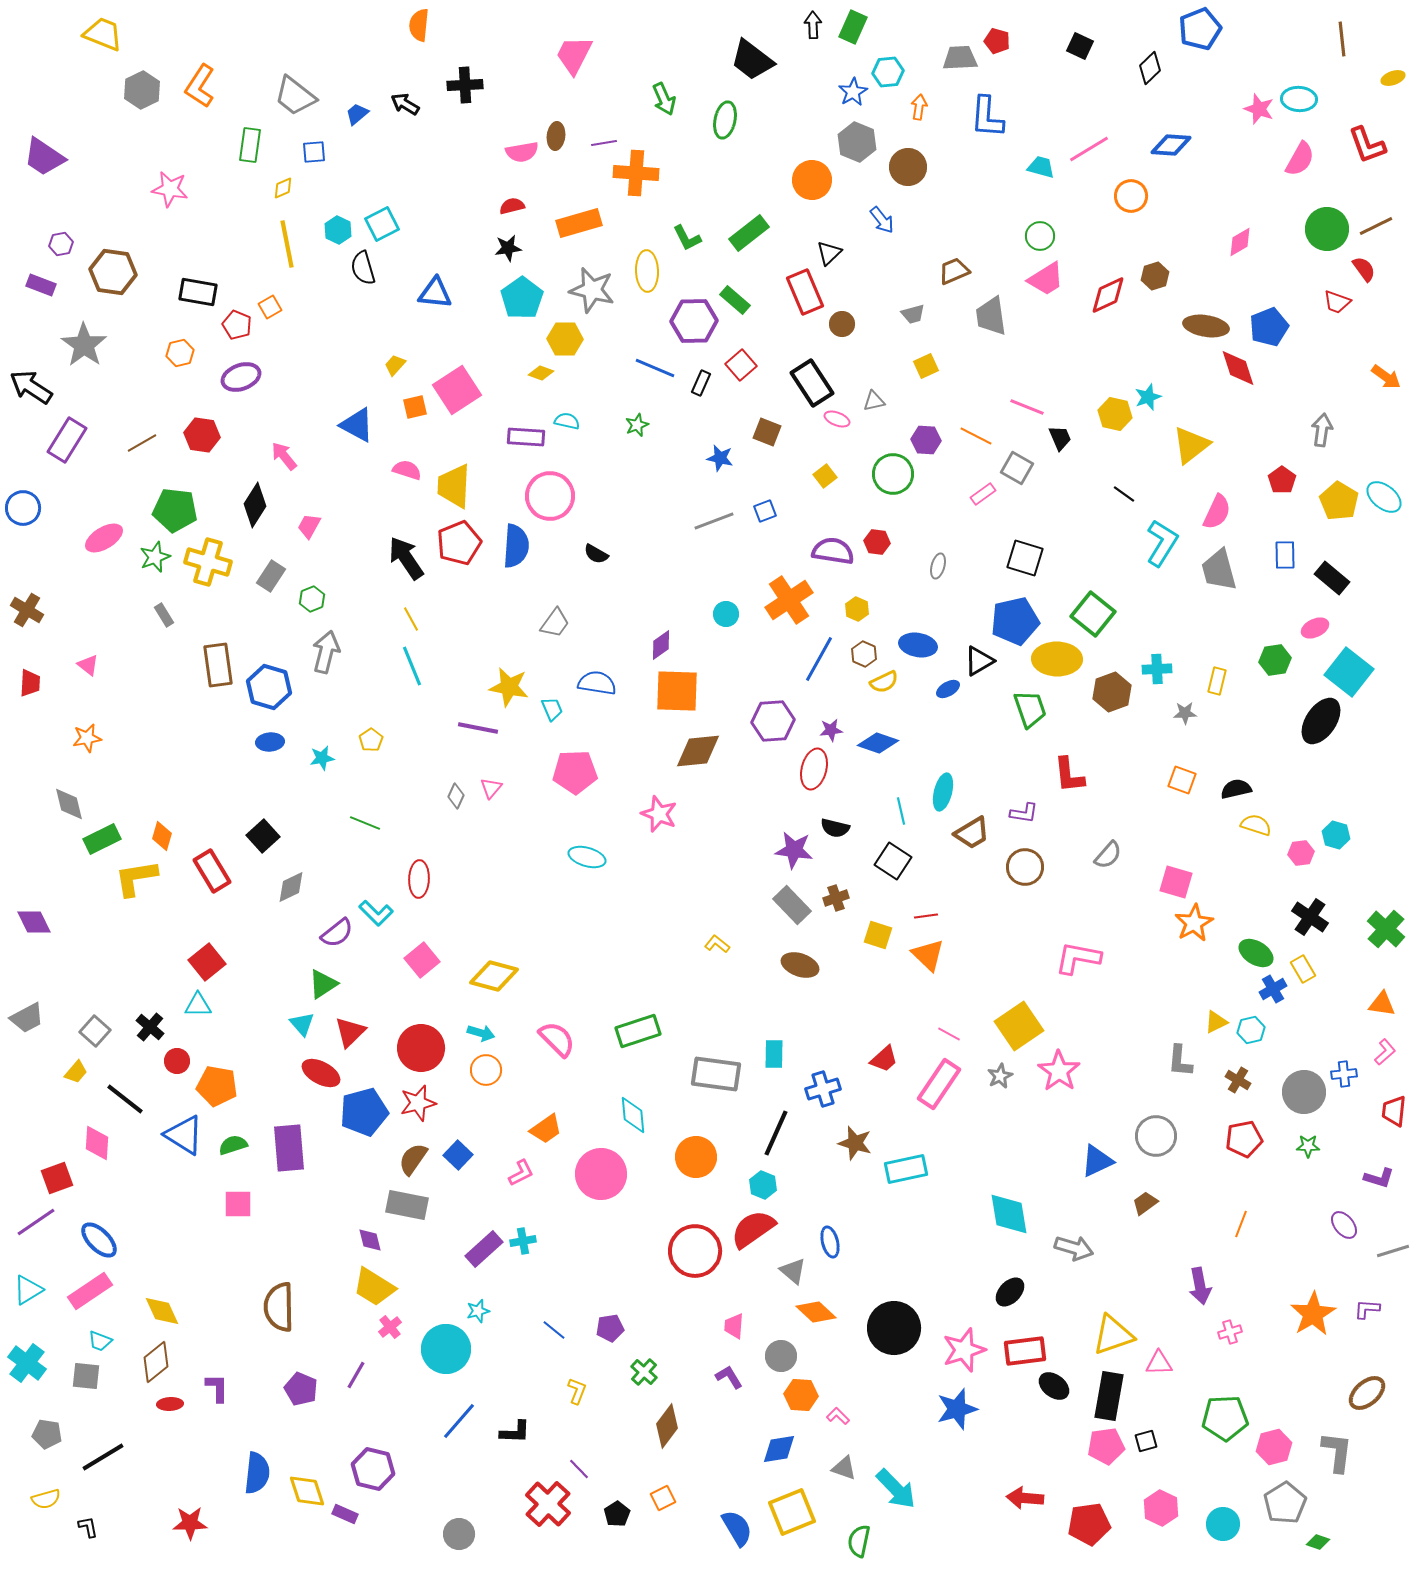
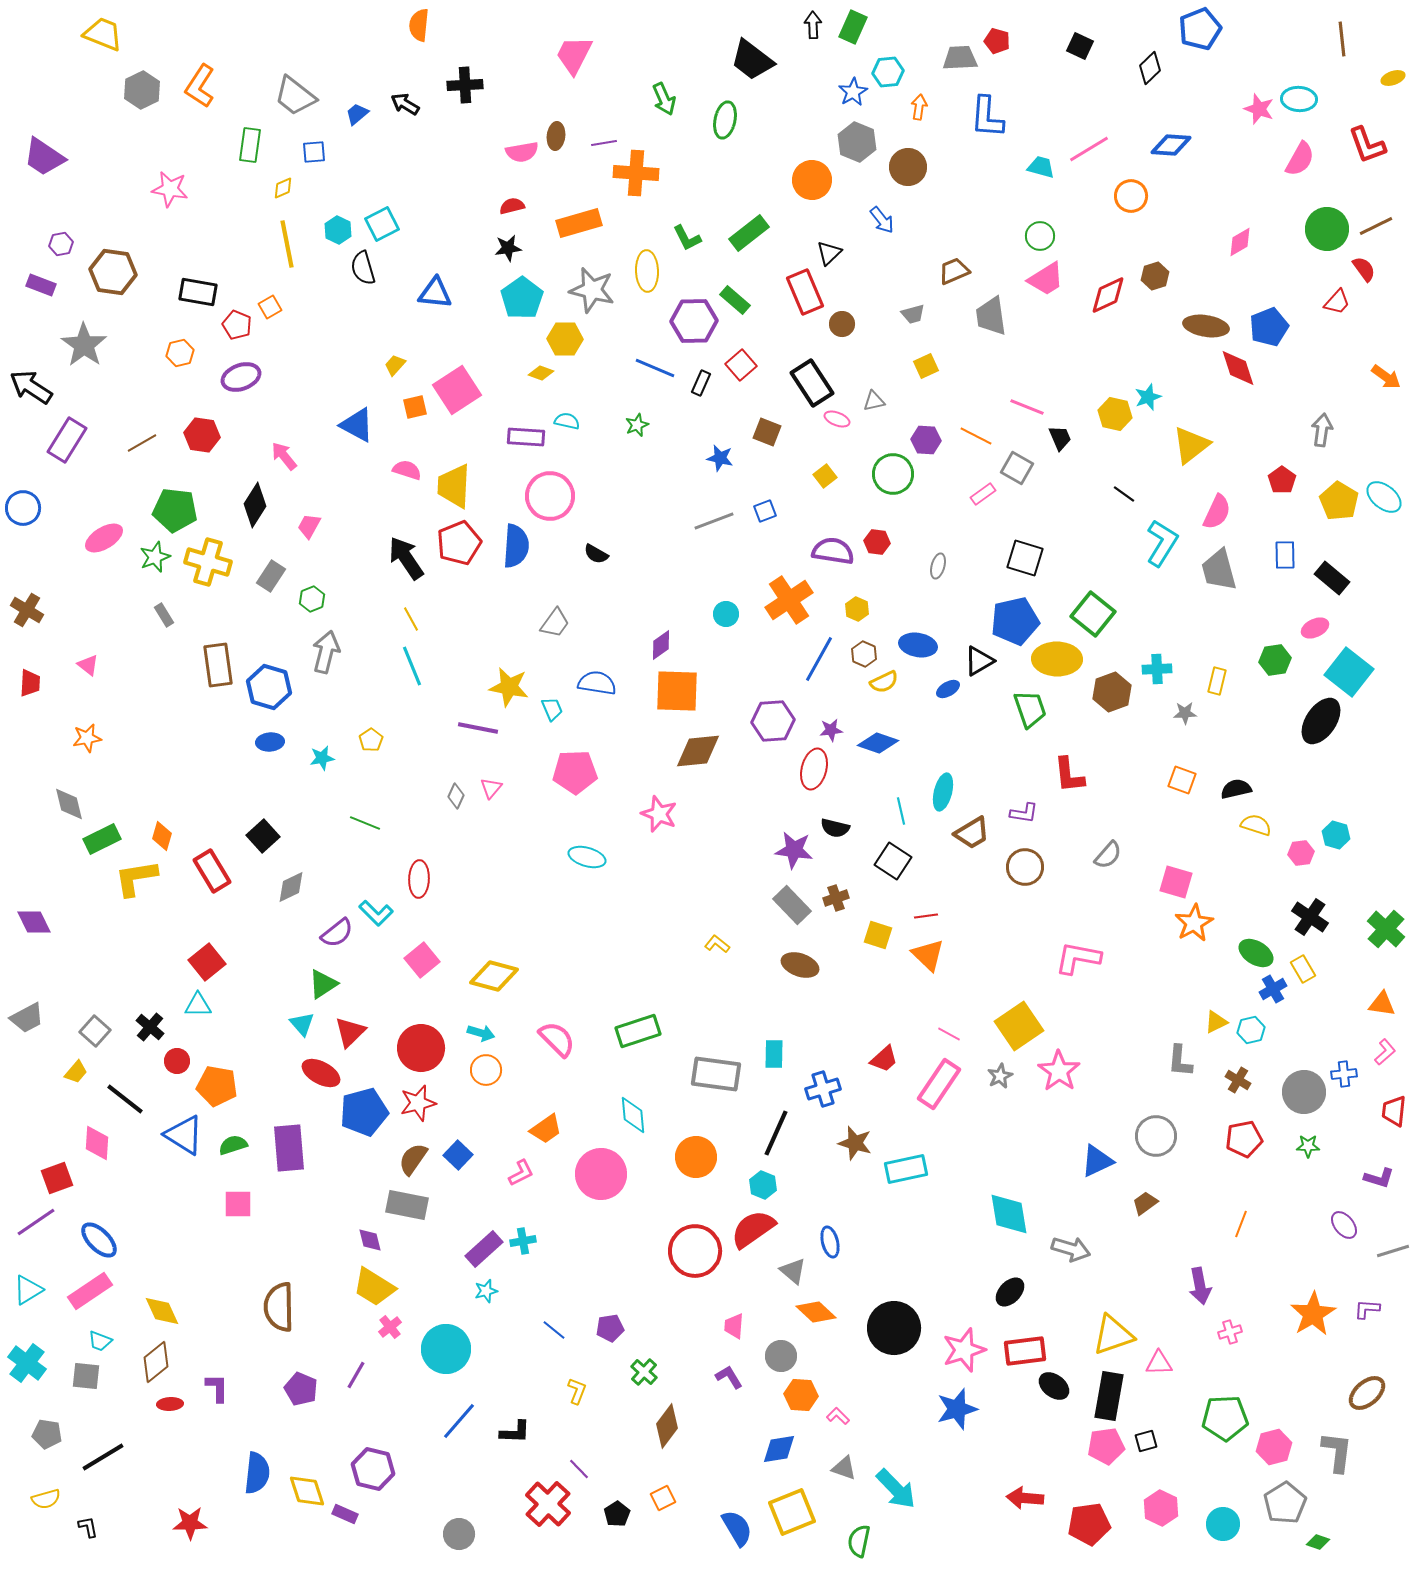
red trapezoid at (1337, 302): rotated 68 degrees counterclockwise
gray arrow at (1074, 1248): moved 3 px left, 1 px down
cyan star at (478, 1311): moved 8 px right, 20 px up
